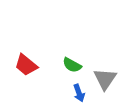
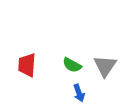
red trapezoid: moved 1 px right; rotated 55 degrees clockwise
gray triangle: moved 13 px up
